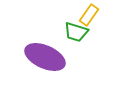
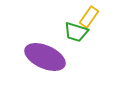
yellow rectangle: moved 2 px down
